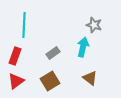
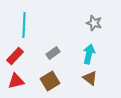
gray star: moved 2 px up
cyan arrow: moved 6 px right, 7 px down
red rectangle: rotated 24 degrees clockwise
red triangle: rotated 24 degrees clockwise
